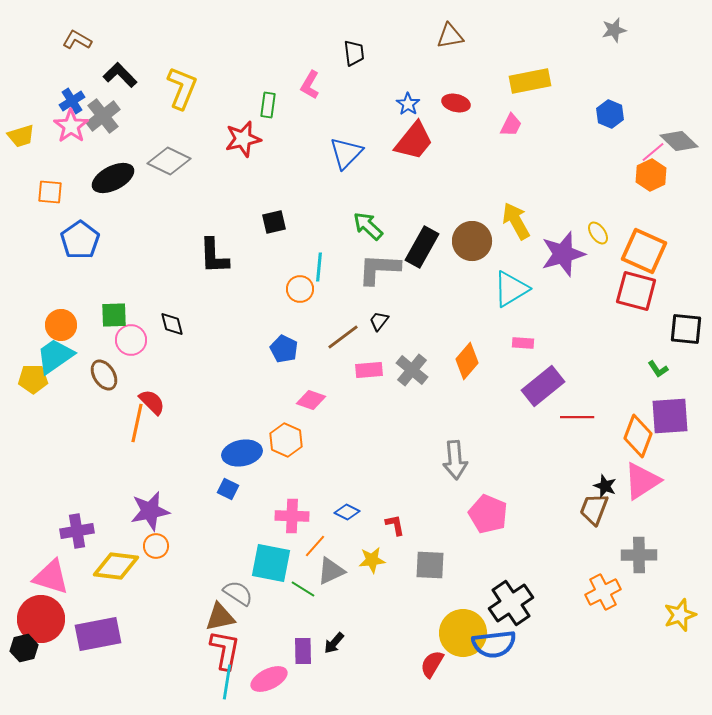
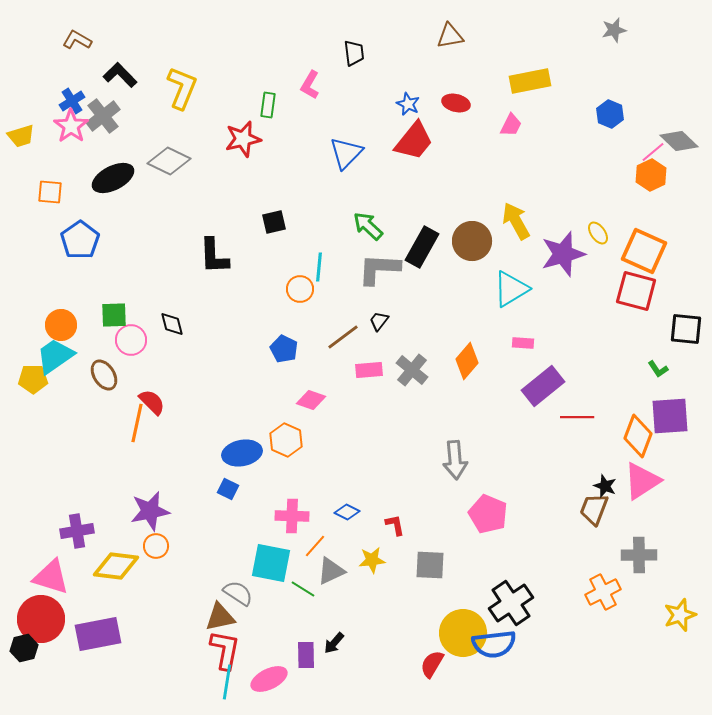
blue star at (408, 104): rotated 10 degrees counterclockwise
purple rectangle at (303, 651): moved 3 px right, 4 px down
